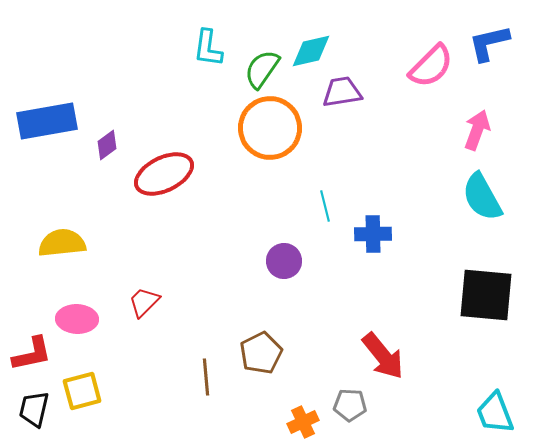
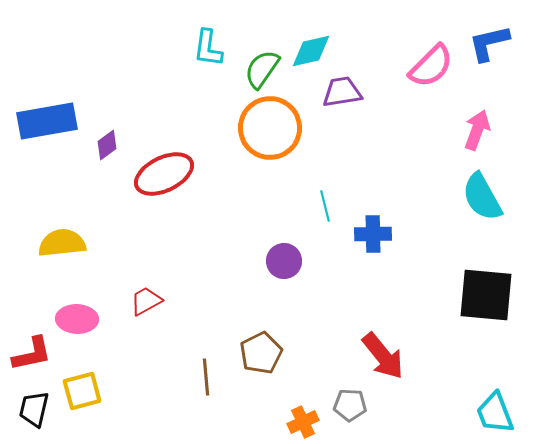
red trapezoid: moved 2 px right, 1 px up; rotated 16 degrees clockwise
